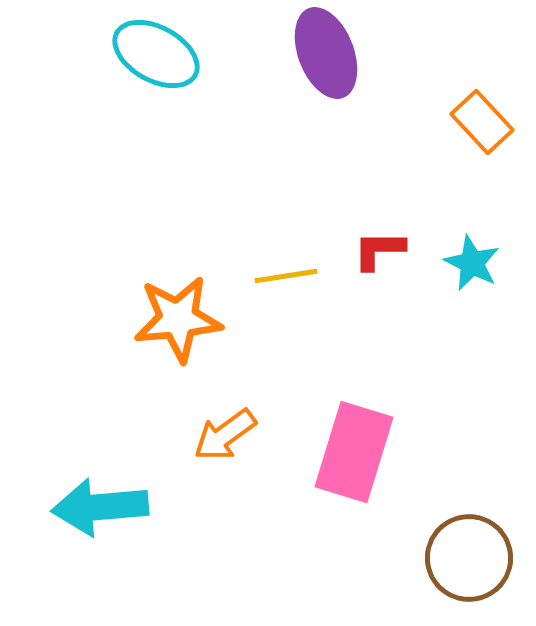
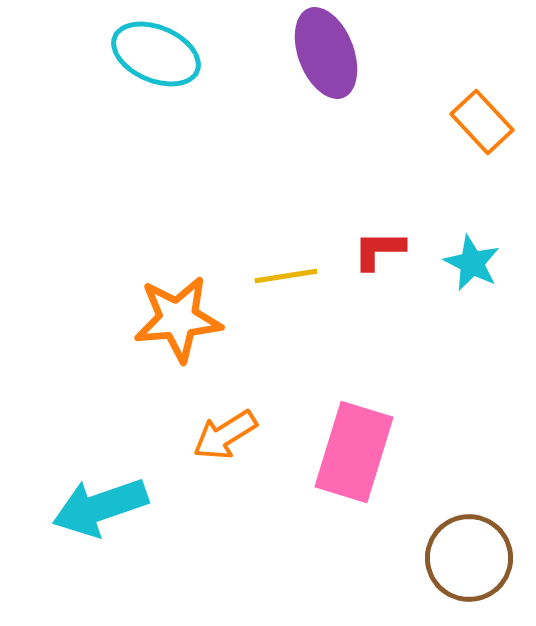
cyan ellipse: rotated 6 degrees counterclockwise
orange arrow: rotated 4 degrees clockwise
cyan arrow: rotated 14 degrees counterclockwise
